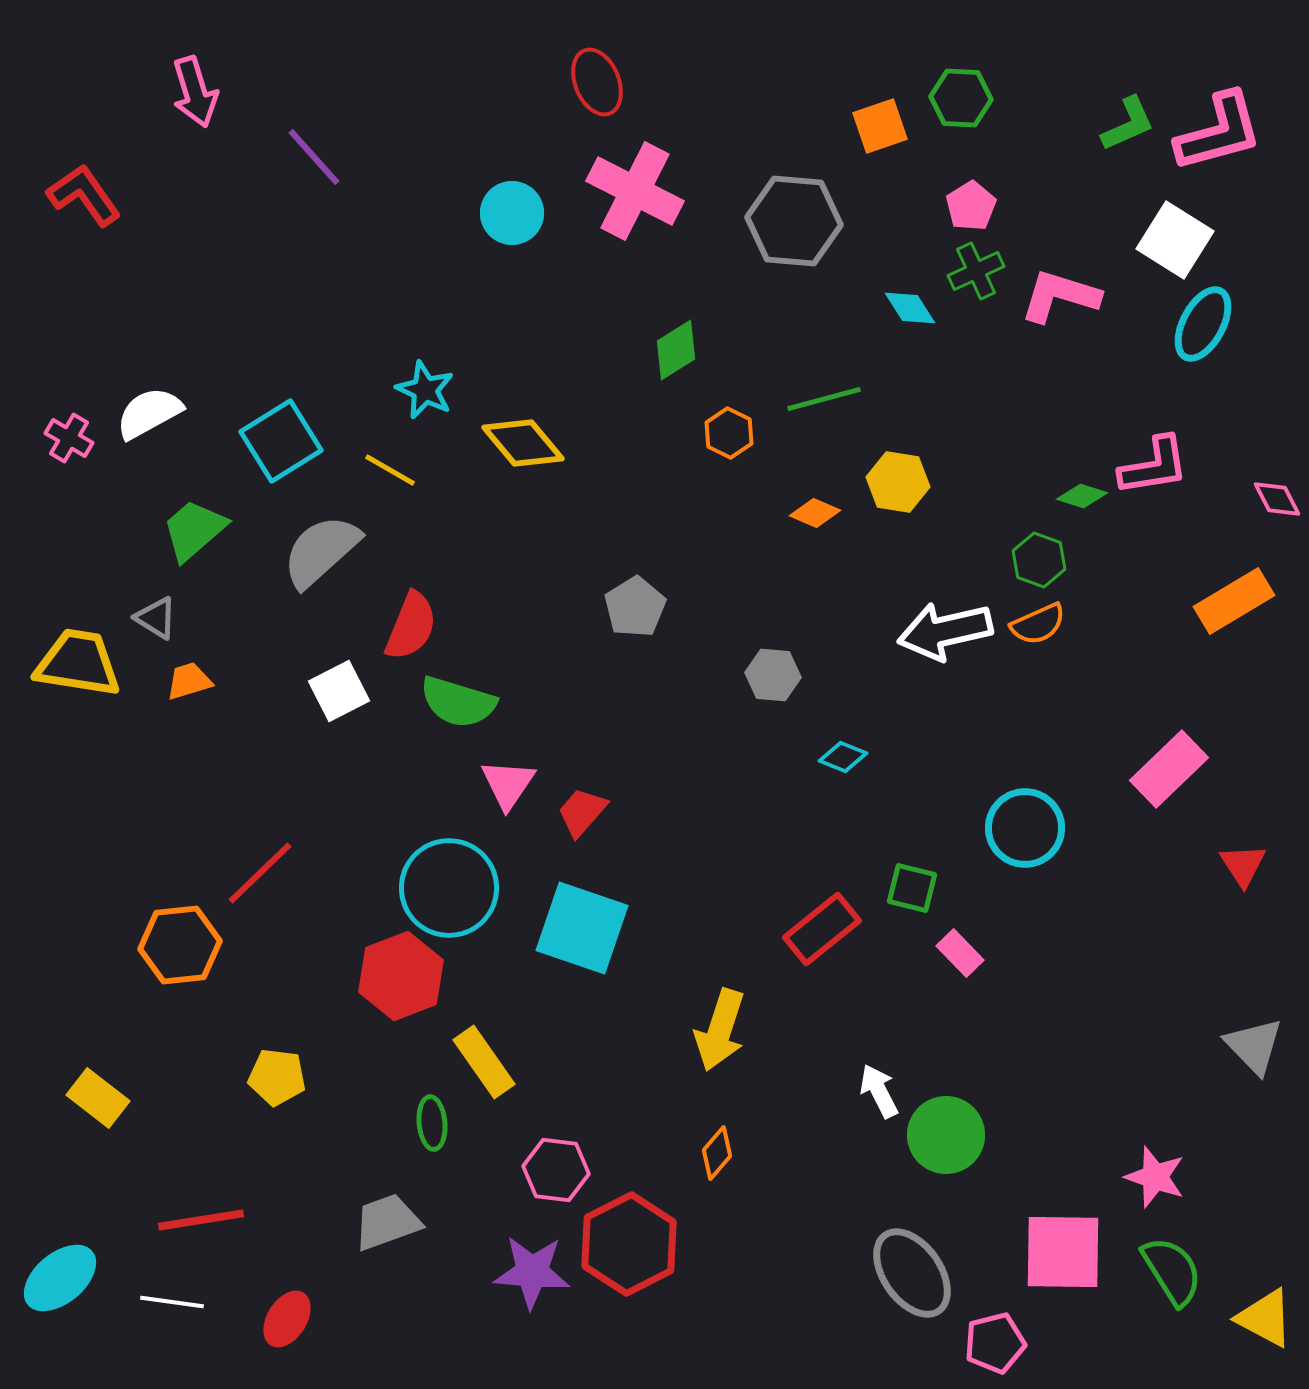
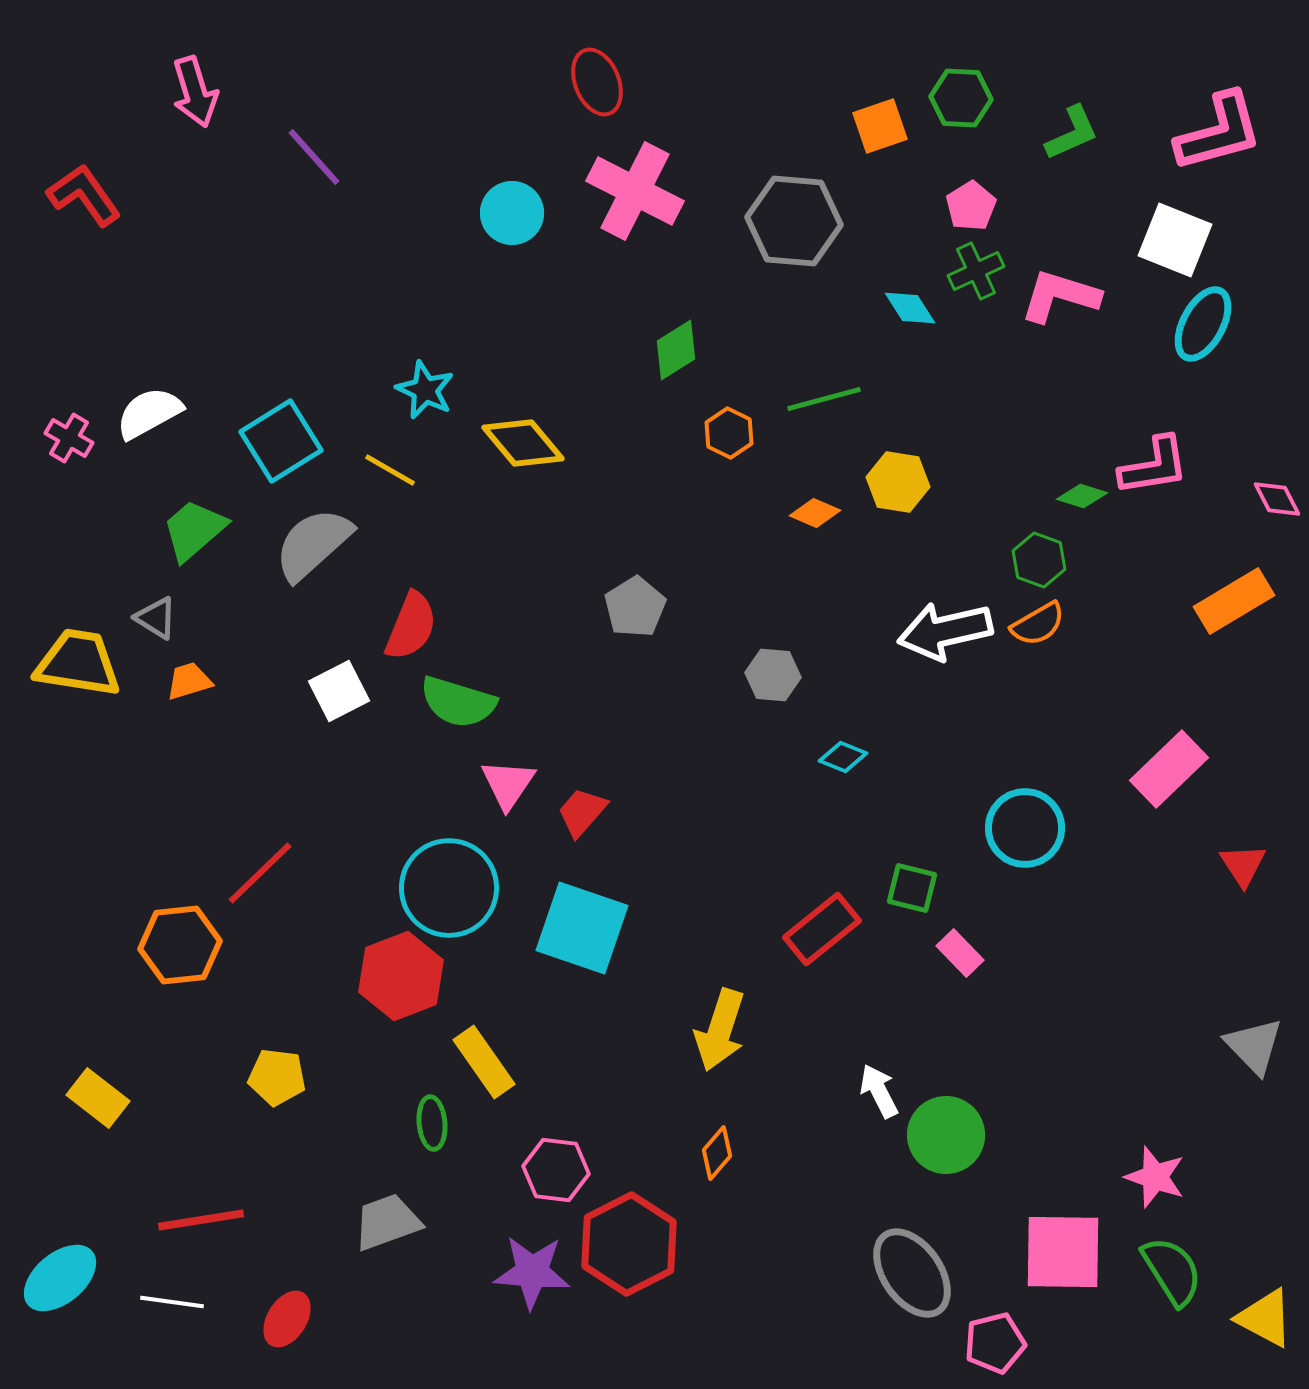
green L-shape at (1128, 124): moved 56 px left, 9 px down
white square at (1175, 240): rotated 10 degrees counterclockwise
gray semicircle at (321, 551): moved 8 px left, 7 px up
orange semicircle at (1038, 624): rotated 6 degrees counterclockwise
